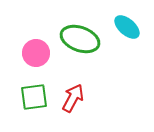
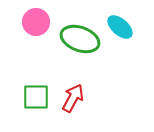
cyan ellipse: moved 7 px left
pink circle: moved 31 px up
green square: moved 2 px right; rotated 8 degrees clockwise
